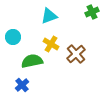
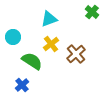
green cross: rotated 24 degrees counterclockwise
cyan triangle: moved 3 px down
yellow cross: rotated 21 degrees clockwise
green semicircle: rotated 45 degrees clockwise
